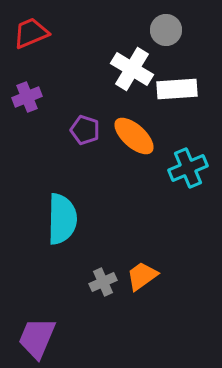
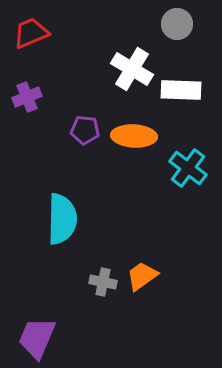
gray circle: moved 11 px right, 6 px up
white rectangle: moved 4 px right, 1 px down; rotated 6 degrees clockwise
purple pentagon: rotated 12 degrees counterclockwise
orange ellipse: rotated 39 degrees counterclockwise
cyan cross: rotated 30 degrees counterclockwise
gray cross: rotated 36 degrees clockwise
